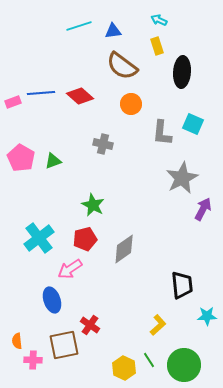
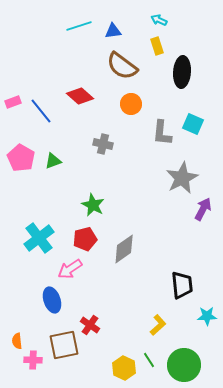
blue line: moved 18 px down; rotated 56 degrees clockwise
